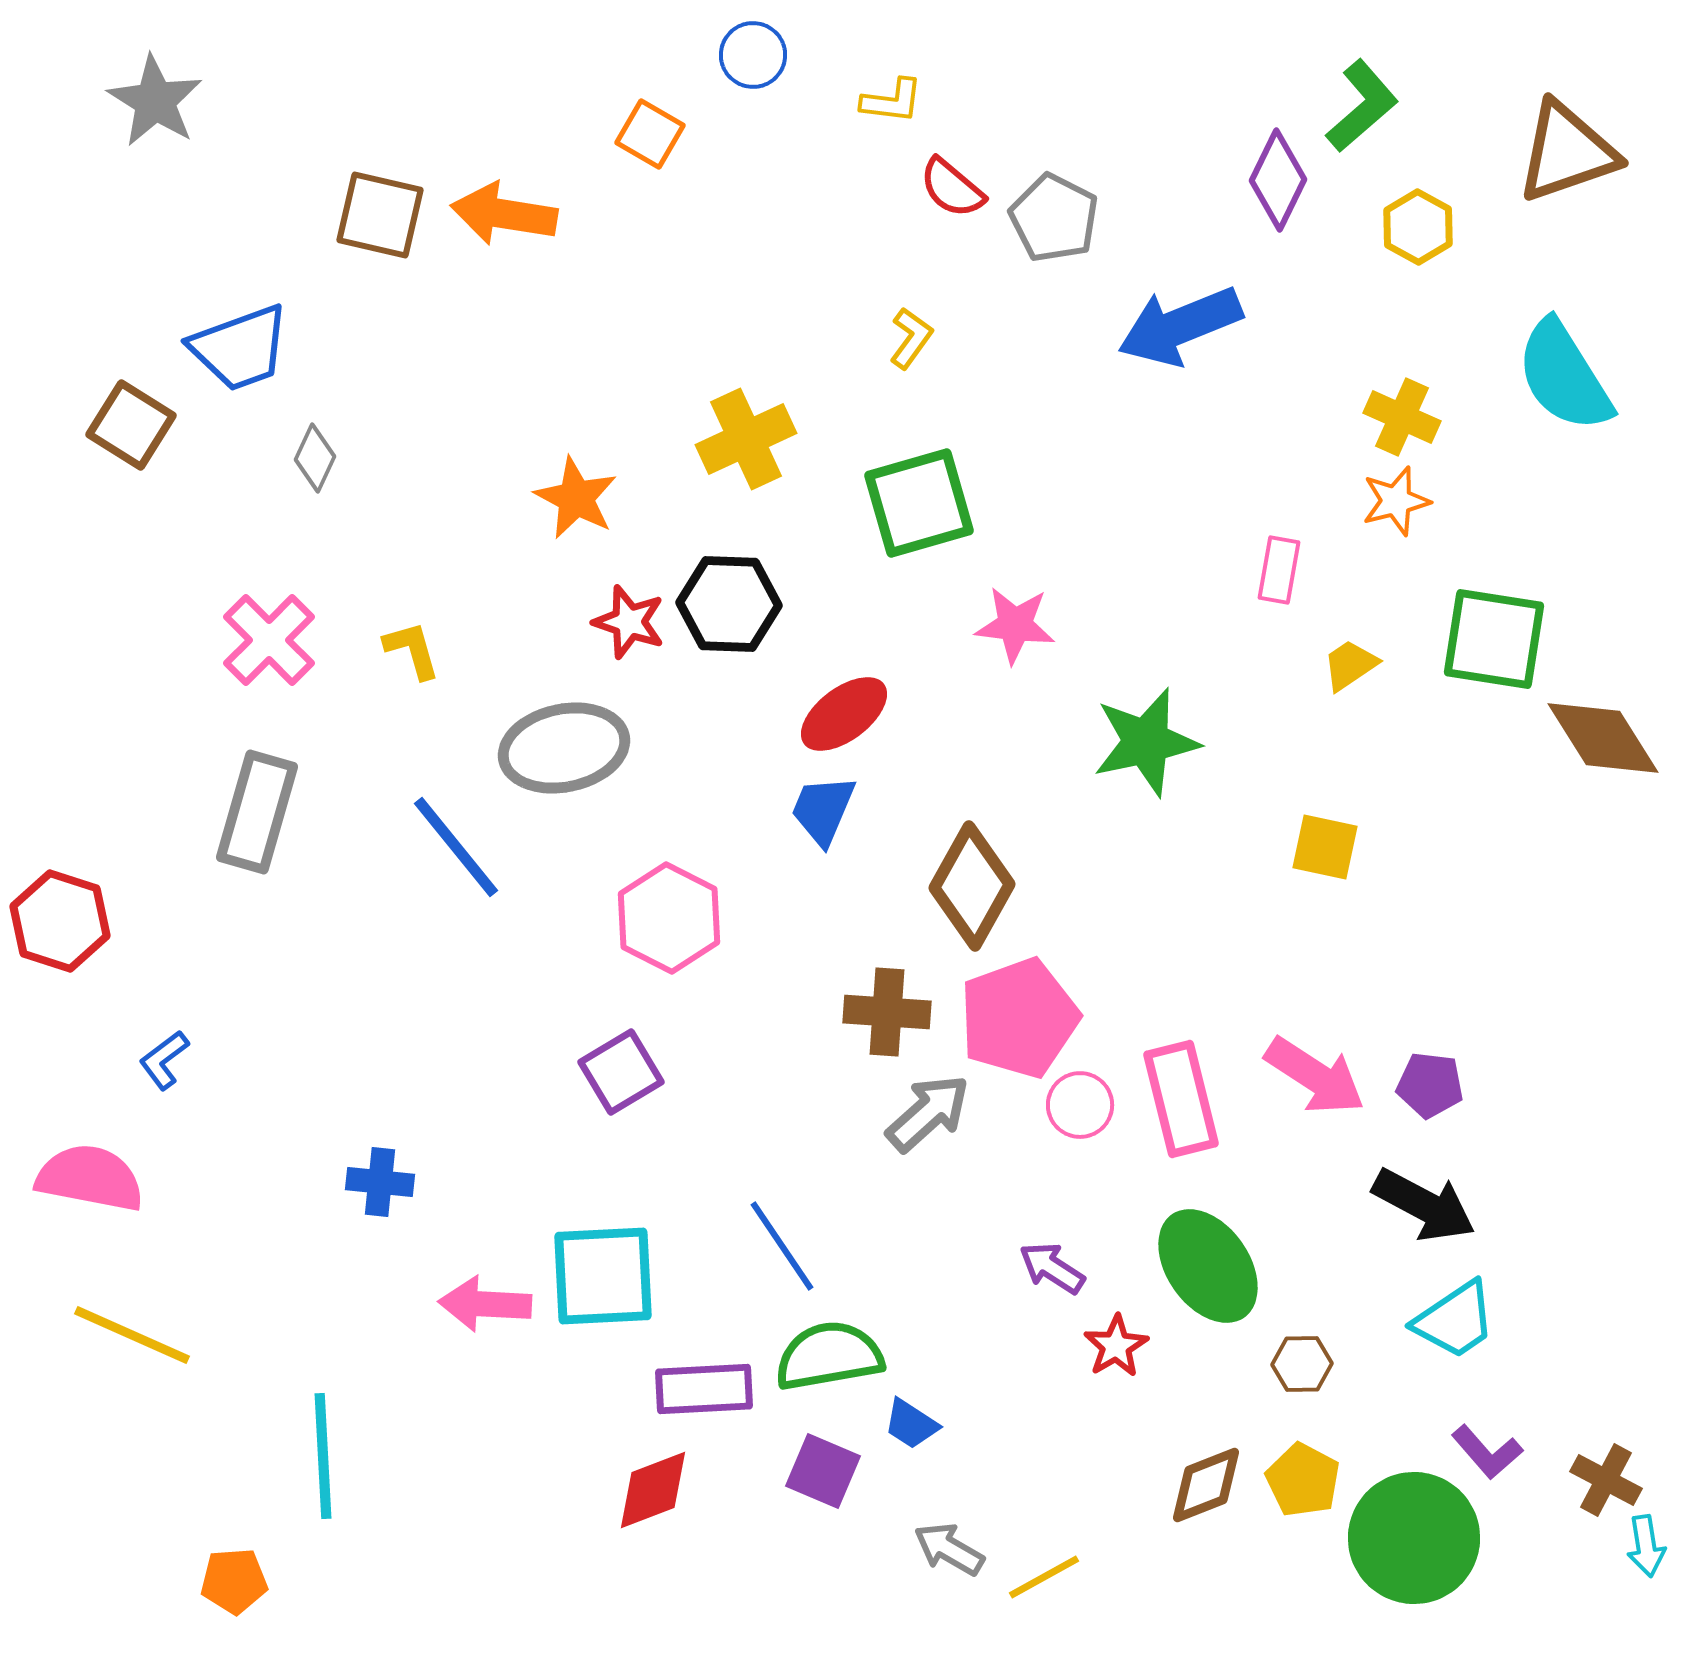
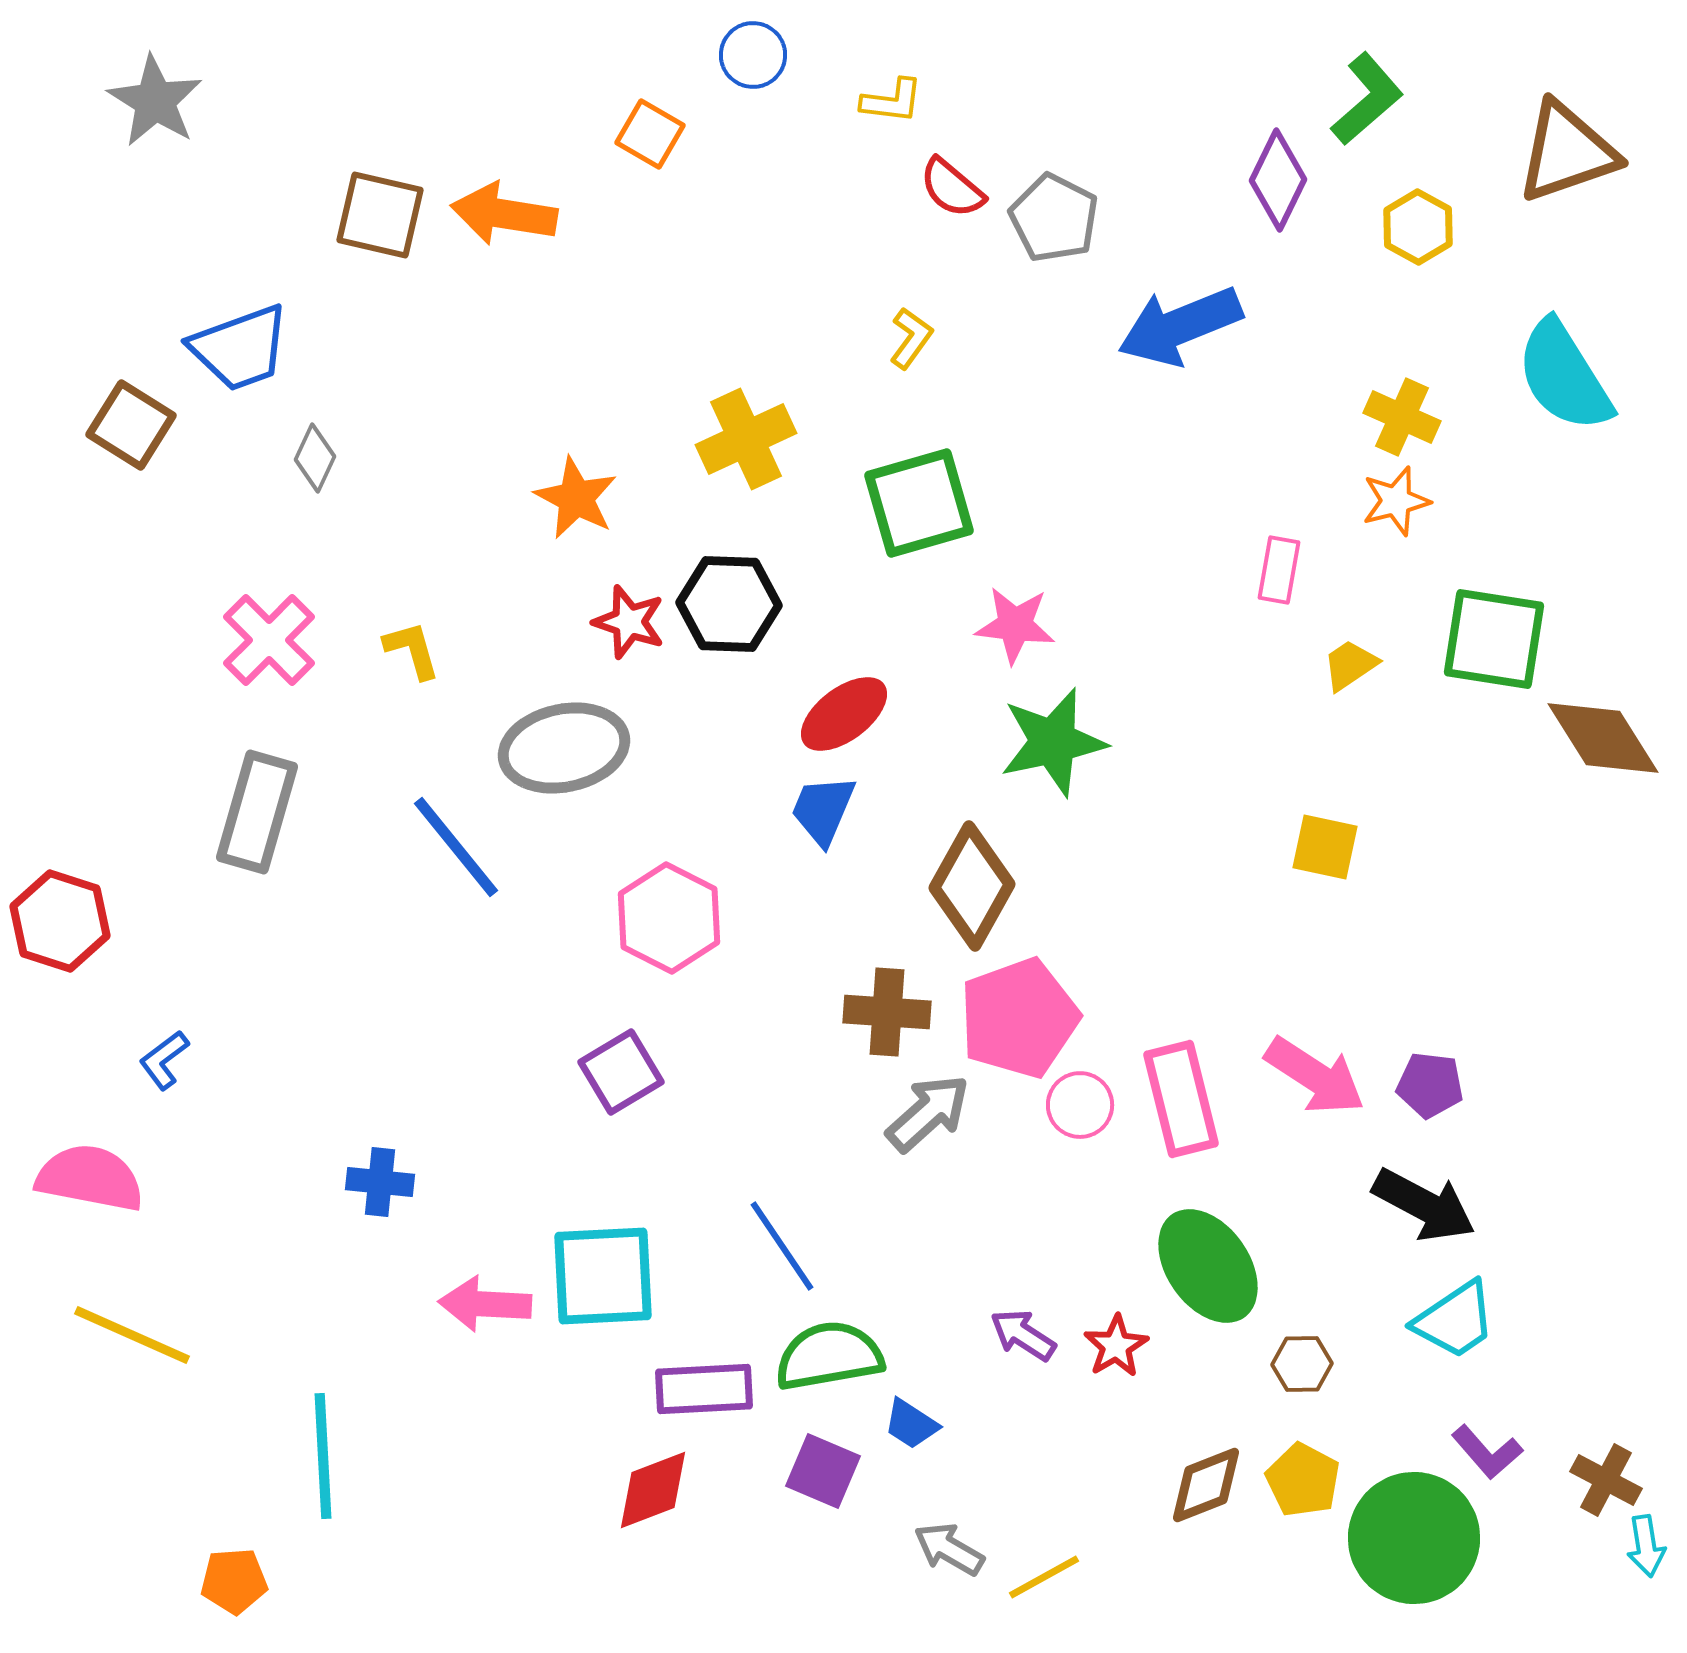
green L-shape at (1362, 106): moved 5 px right, 7 px up
green star at (1146, 742): moved 93 px left
purple arrow at (1052, 1268): moved 29 px left, 67 px down
